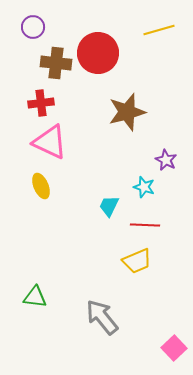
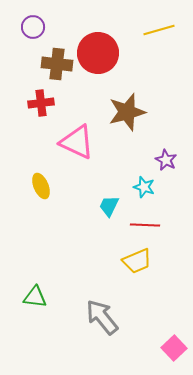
brown cross: moved 1 px right, 1 px down
pink triangle: moved 27 px right
